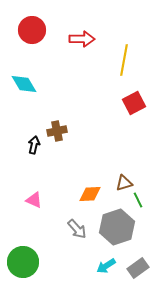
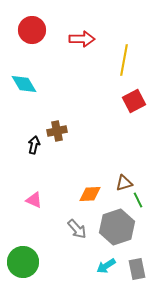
red square: moved 2 px up
gray rectangle: moved 1 px left, 1 px down; rotated 65 degrees counterclockwise
